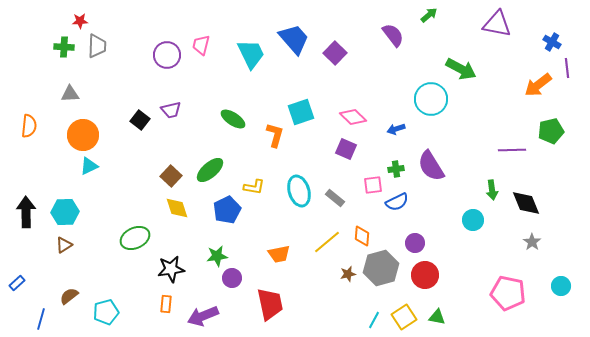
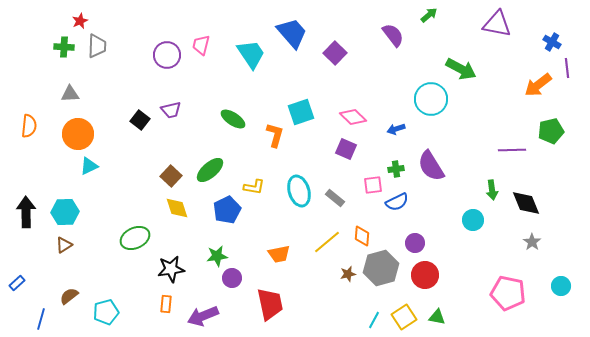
red star at (80, 21): rotated 21 degrees counterclockwise
blue trapezoid at (294, 39): moved 2 px left, 6 px up
cyan trapezoid at (251, 54): rotated 8 degrees counterclockwise
orange circle at (83, 135): moved 5 px left, 1 px up
